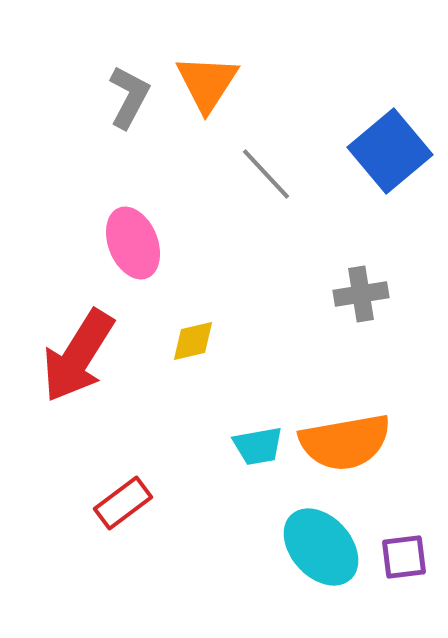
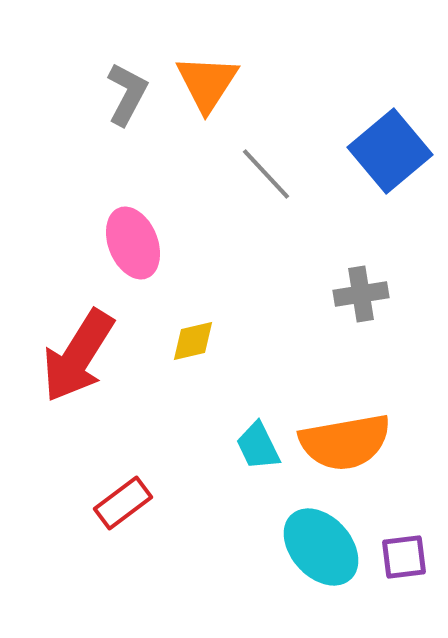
gray L-shape: moved 2 px left, 3 px up
cyan trapezoid: rotated 74 degrees clockwise
